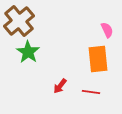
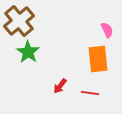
red line: moved 1 px left, 1 px down
